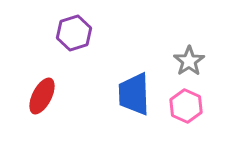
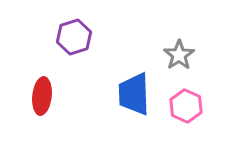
purple hexagon: moved 4 px down
gray star: moved 10 px left, 6 px up
red ellipse: rotated 21 degrees counterclockwise
